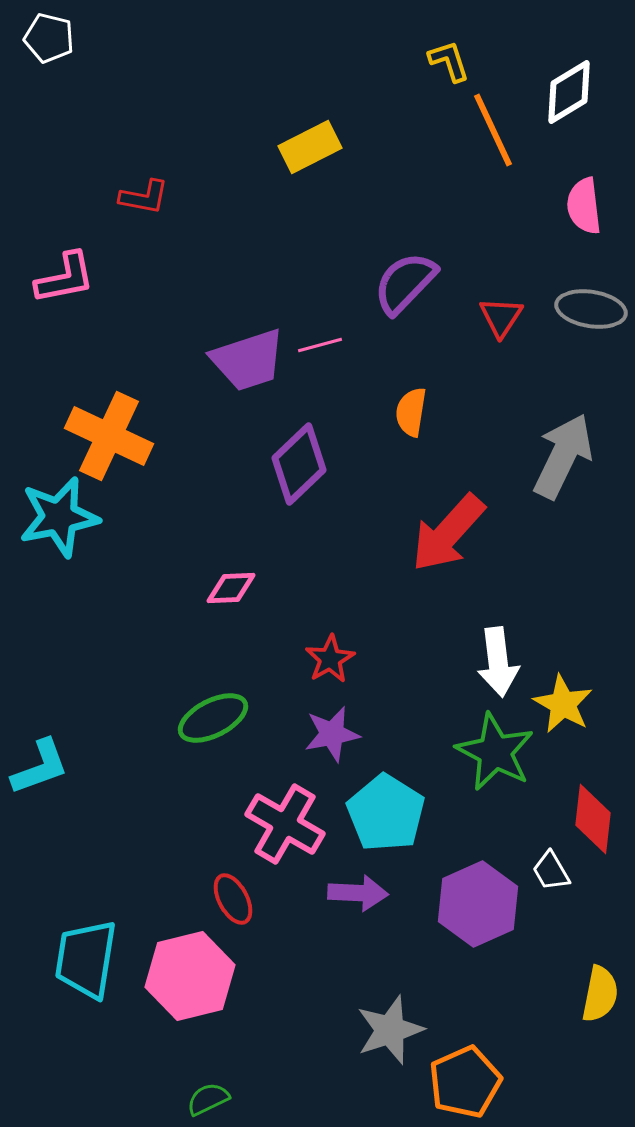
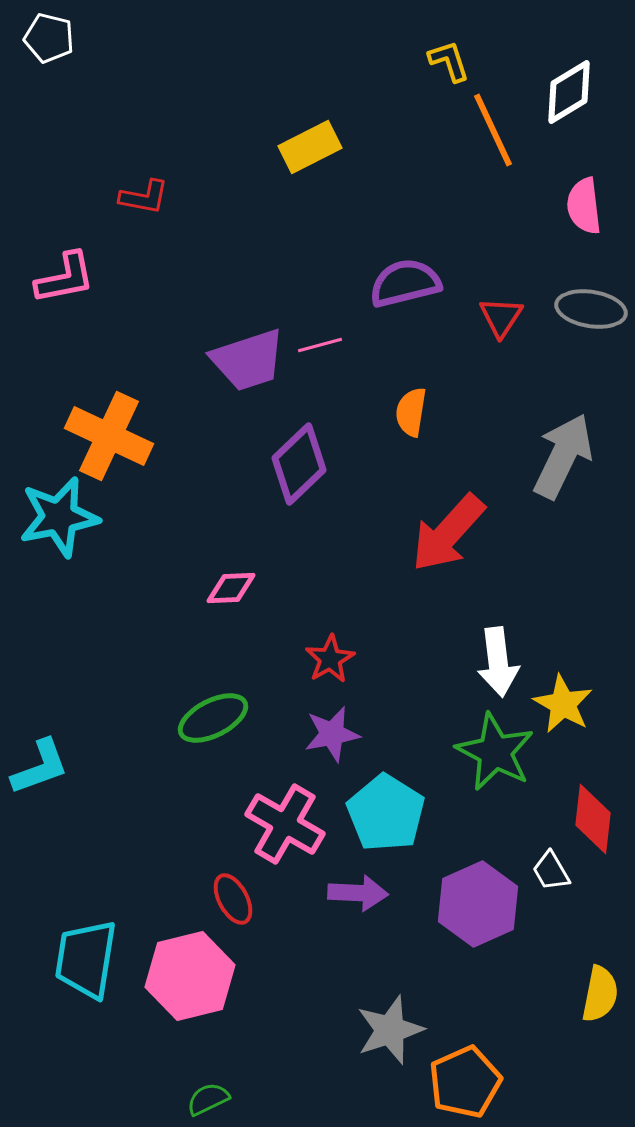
purple semicircle: rotated 32 degrees clockwise
